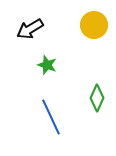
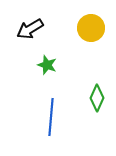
yellow circle: moved 3 px left, 3 px down
blue line: rotated 30 degrees clockwise
